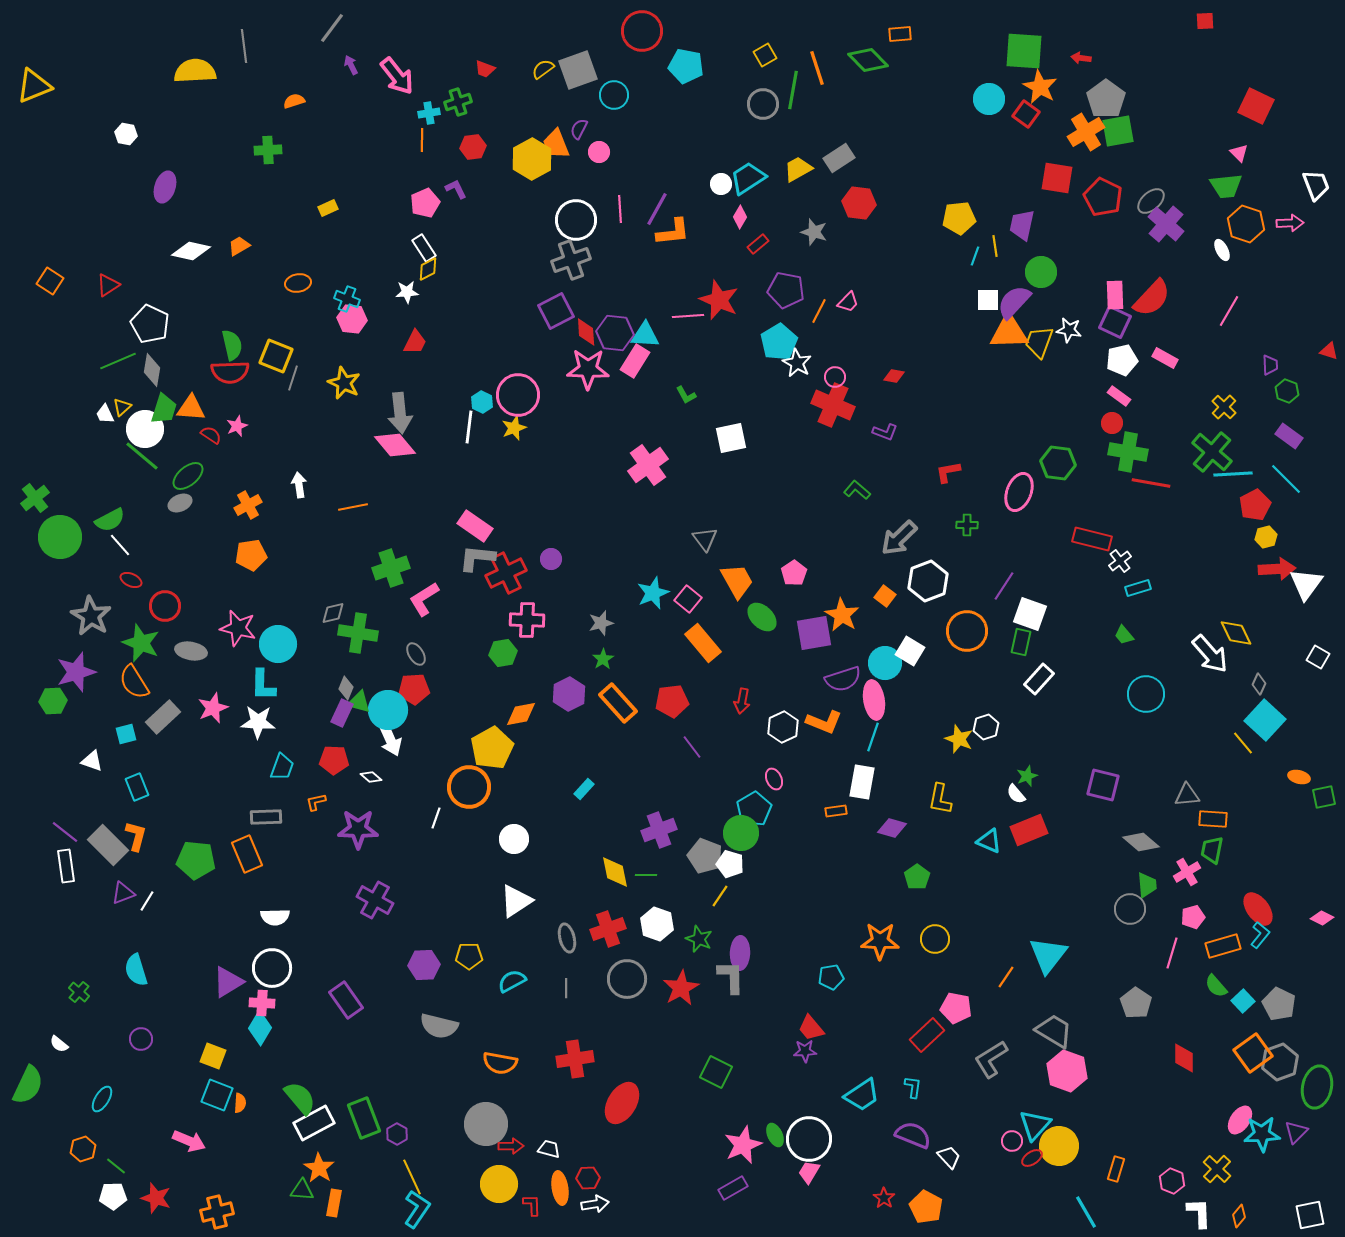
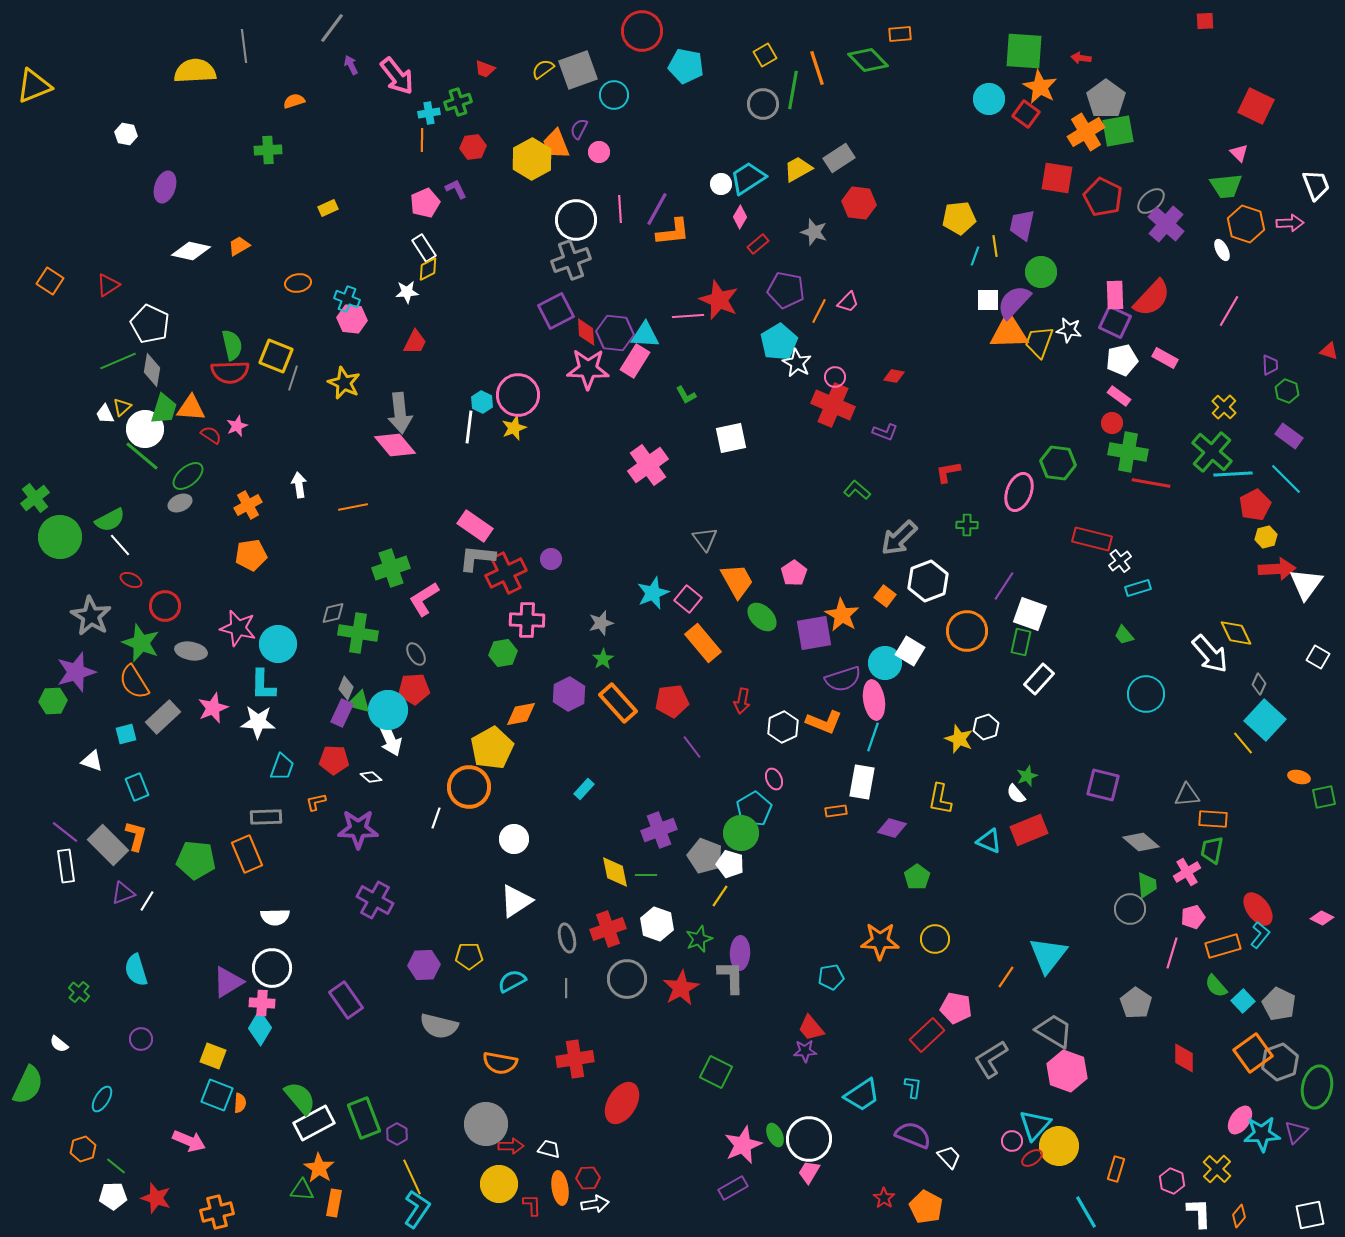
green star at (699, 939): rotated 28 degrees clockwise
